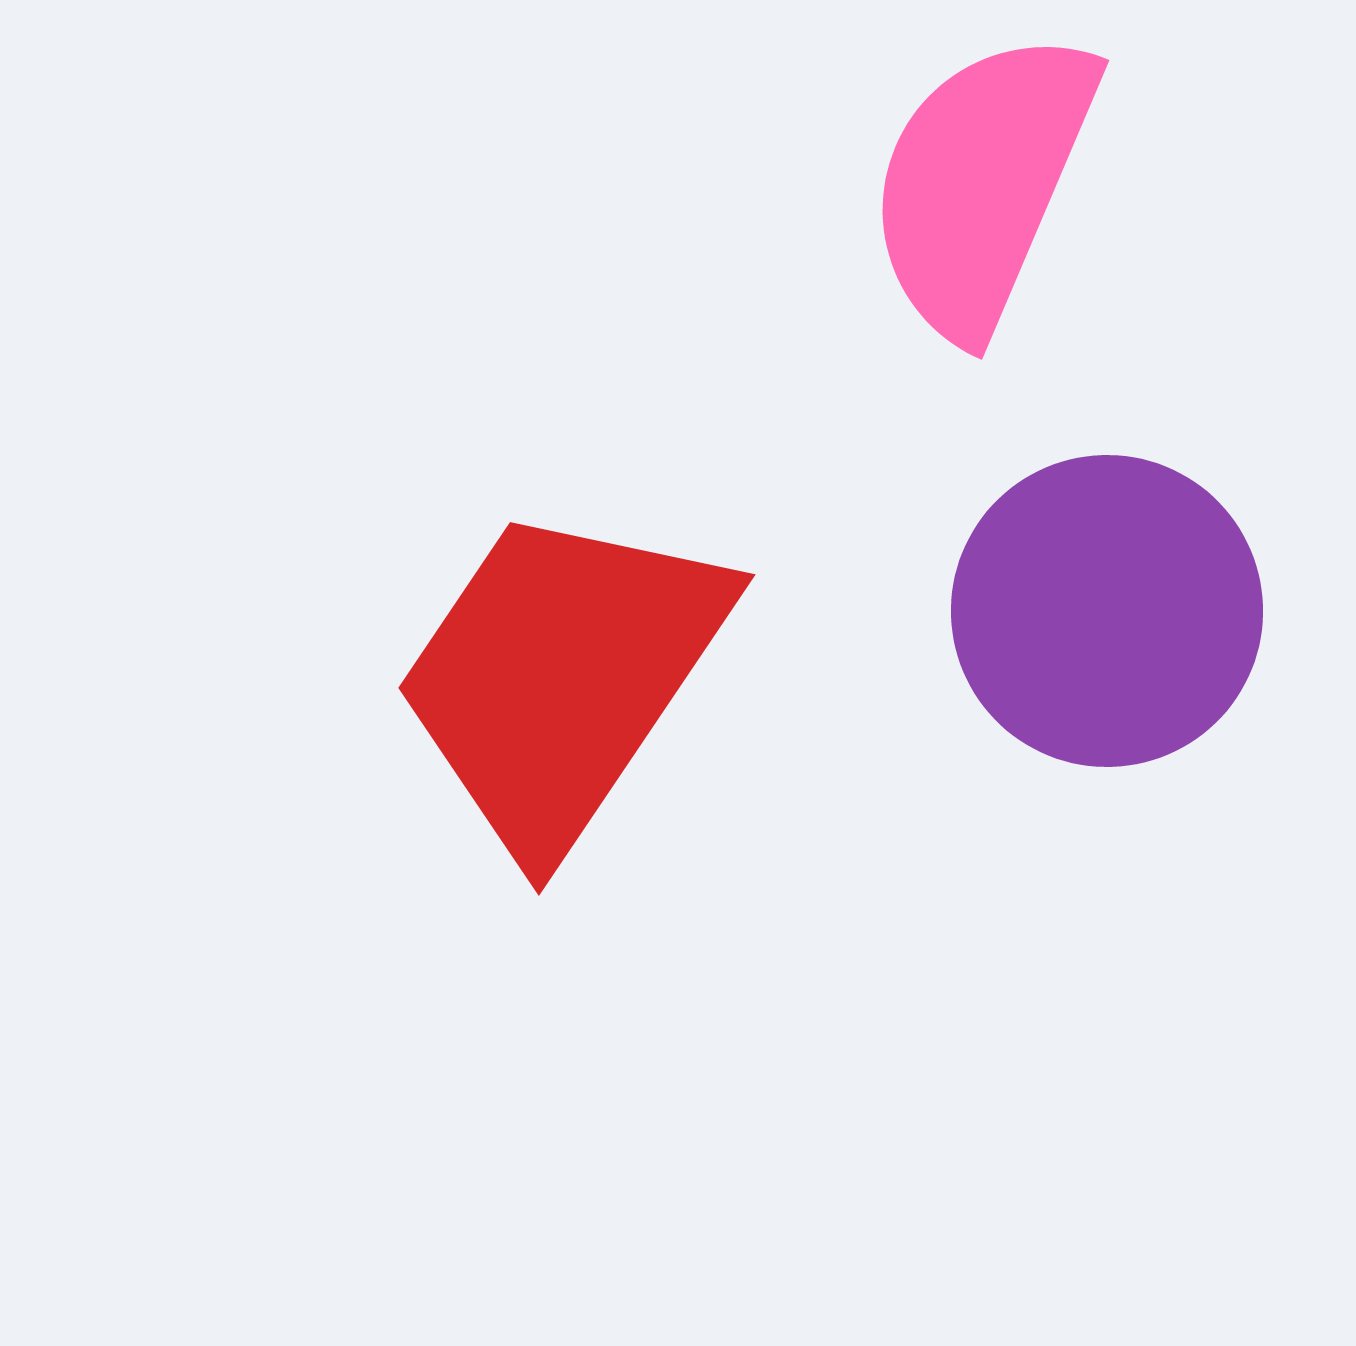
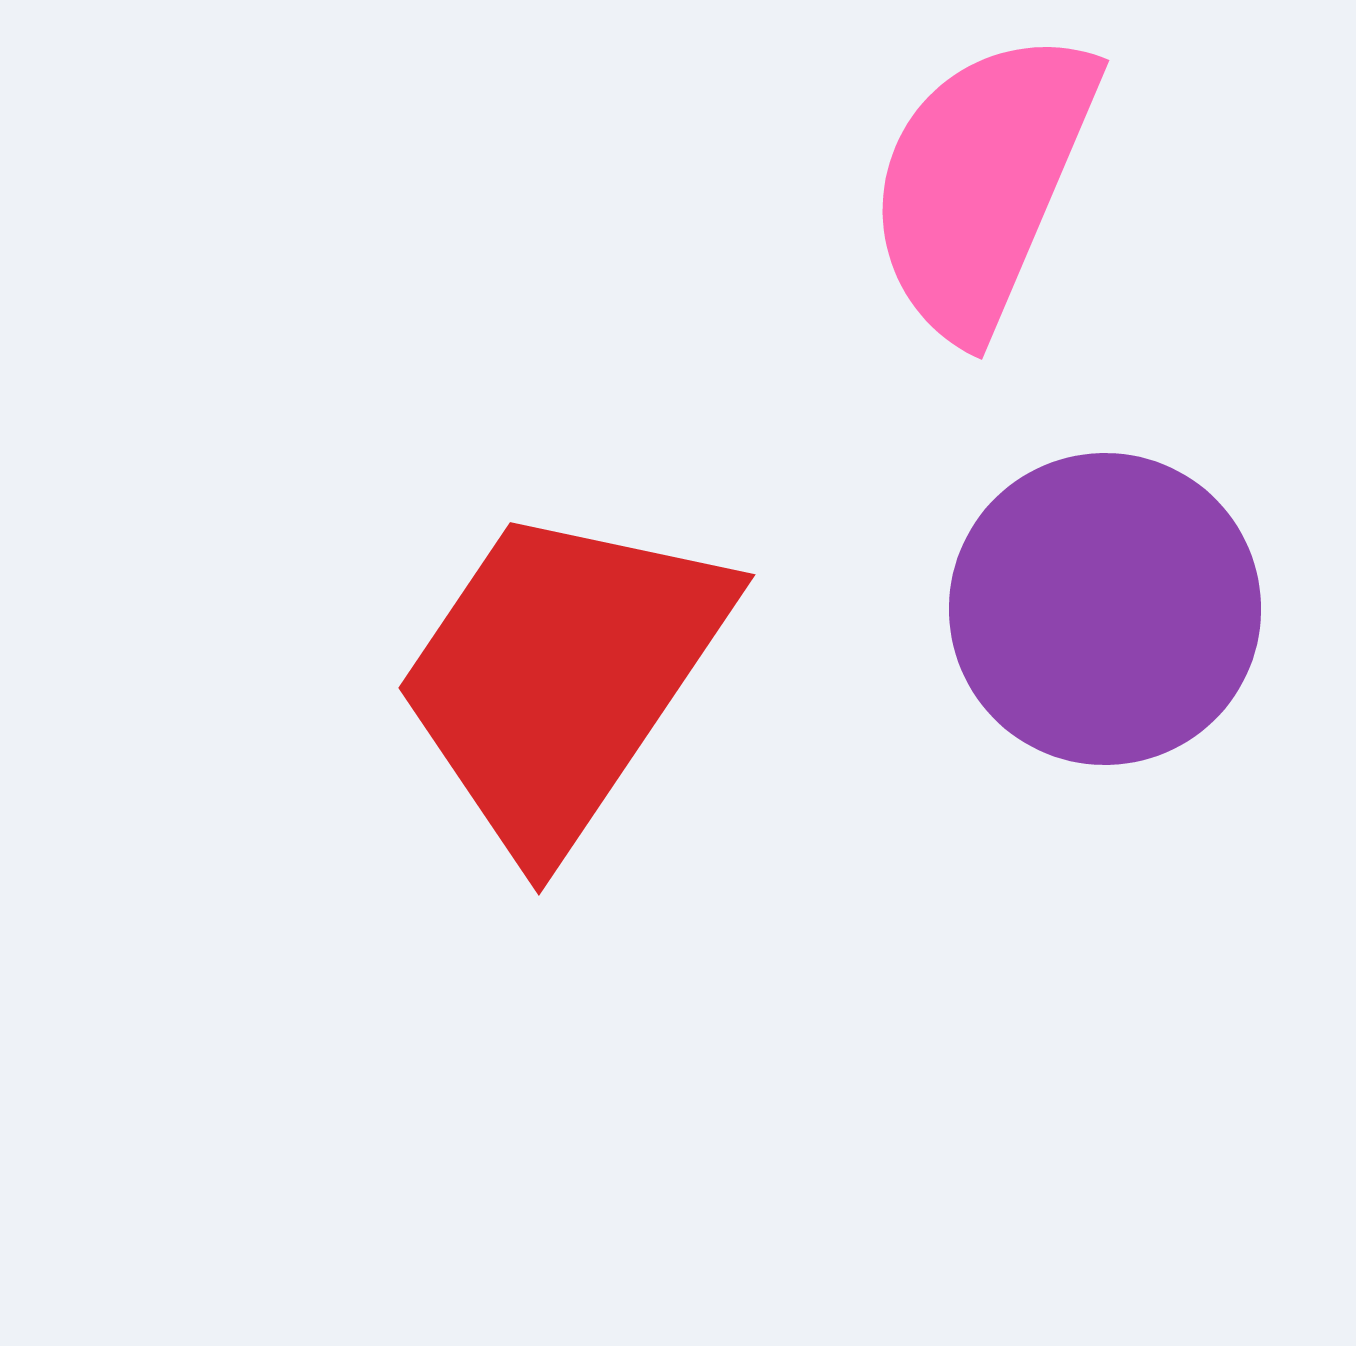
purple circle: moved 2 px left, 2 px up
